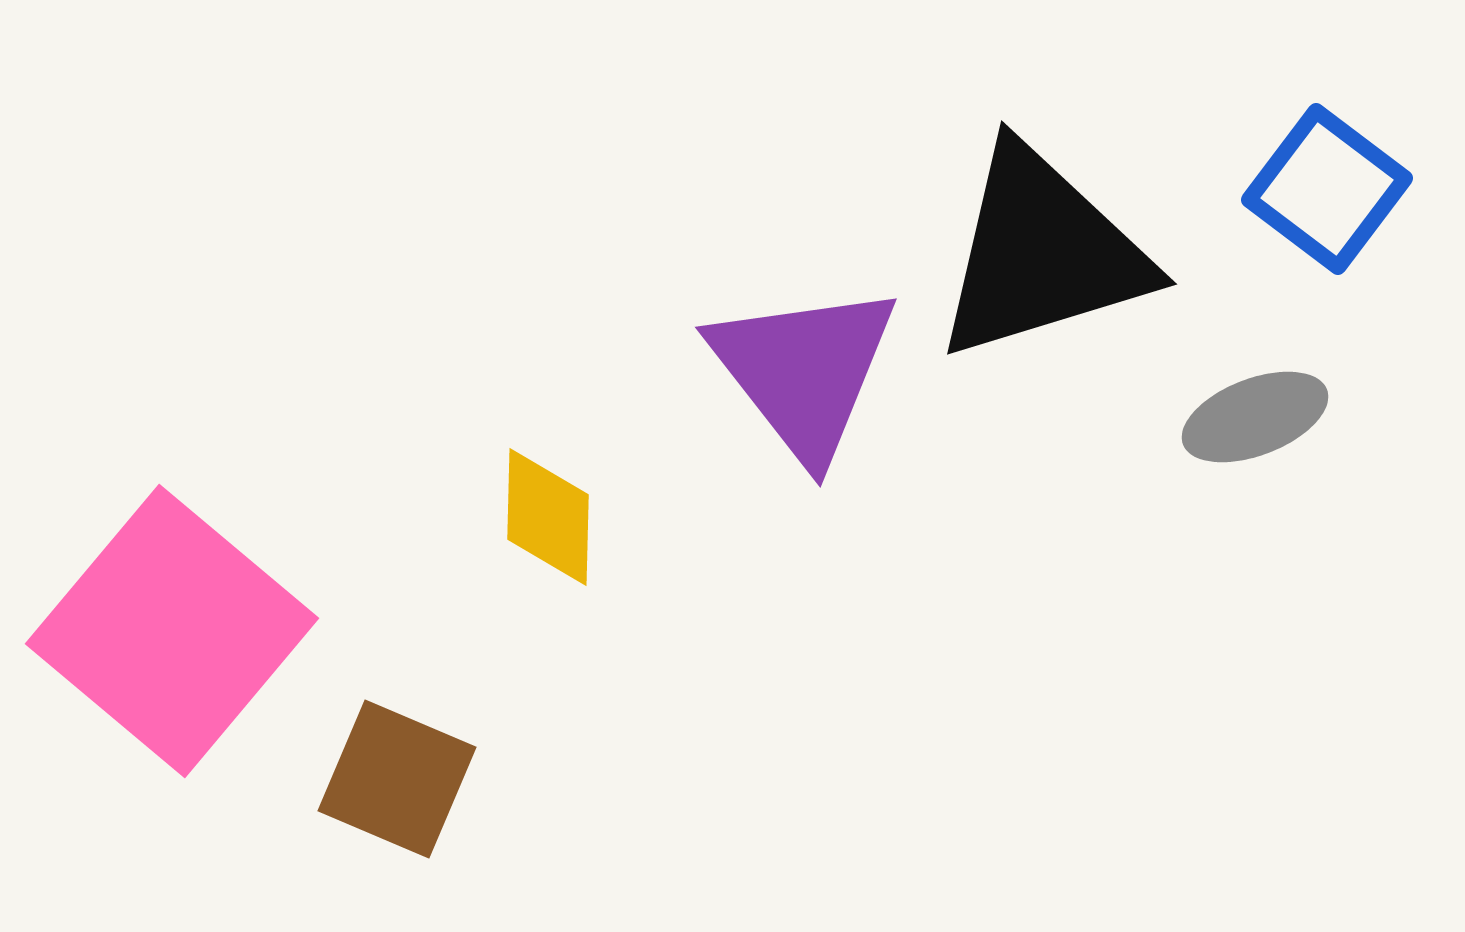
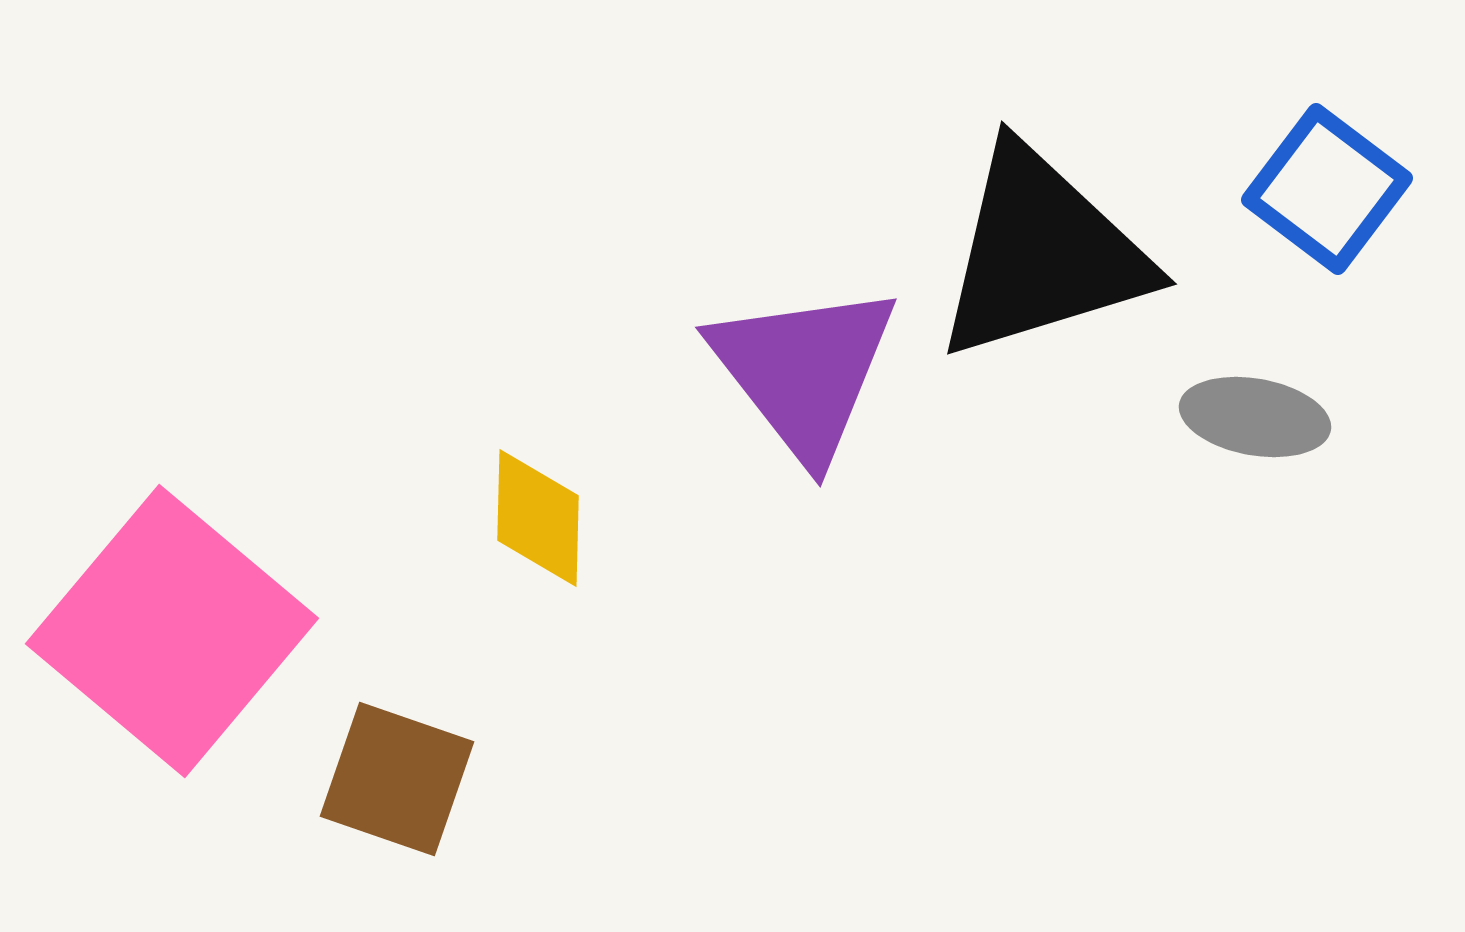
gray ellipse: rotated 31 degrees clockwise
yellow diamond: moved 10 px left, 1 px down
brown square: rotated 4 degrees counterclockwise
